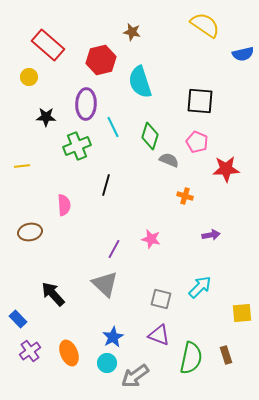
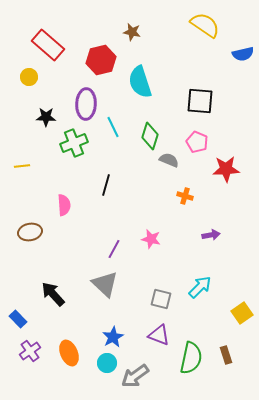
green cross: moved 3 px left, 3 px up
yellow square: rotated 30 degrees counterclockwise
